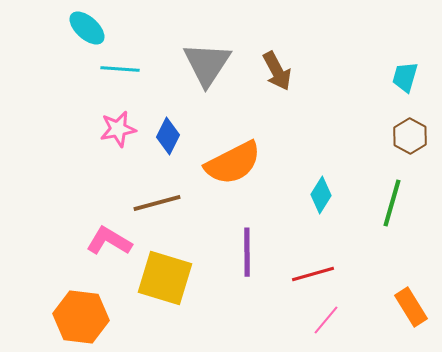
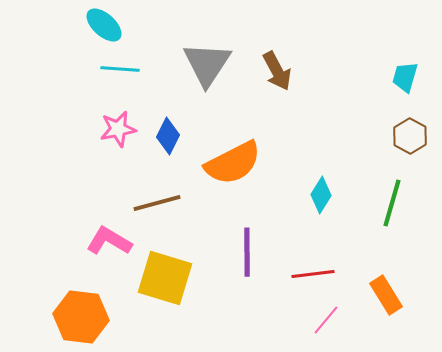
cyan ellipse: moved 17 px right, 3 px up
red line: rotated 9 degrees clockwise
orange rectangle: moved 25 px left, 12 px up
